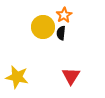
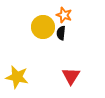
orange star: rotated 21 degrees counterclockwise
